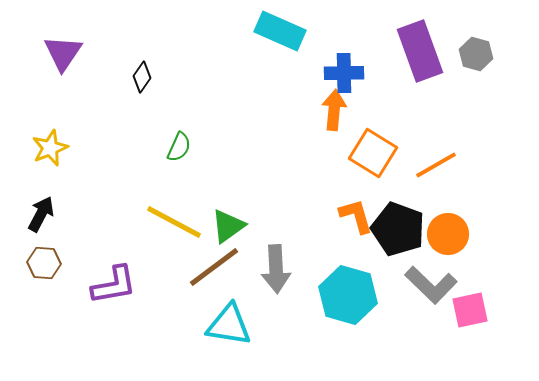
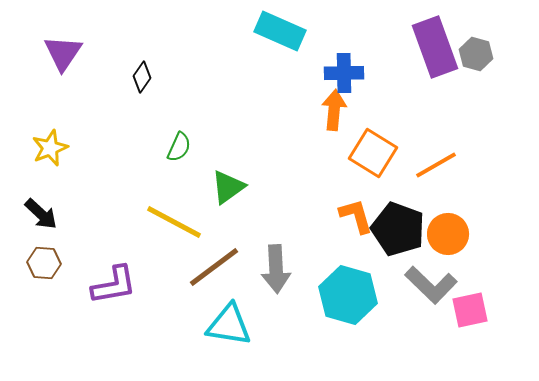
purple rectangle: moved 15 px right, 4 px up
black arrow: rotated 105 degrees clockwise
green triangle: moved 39 px up
